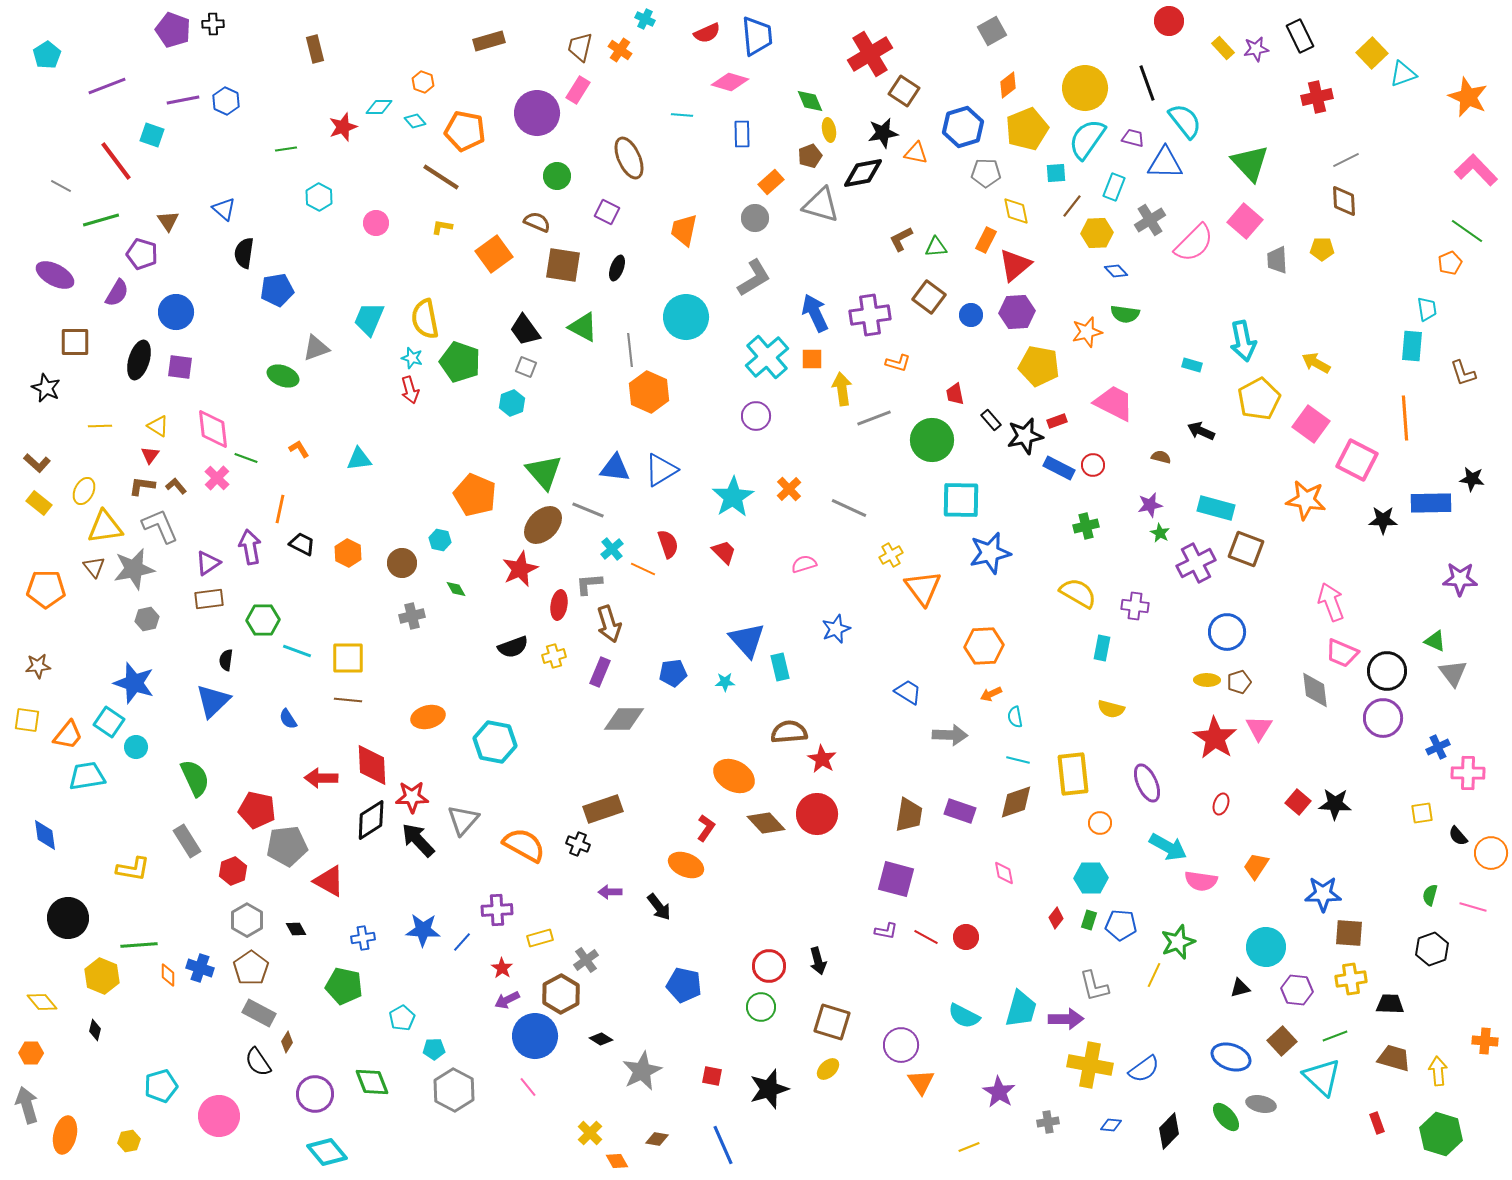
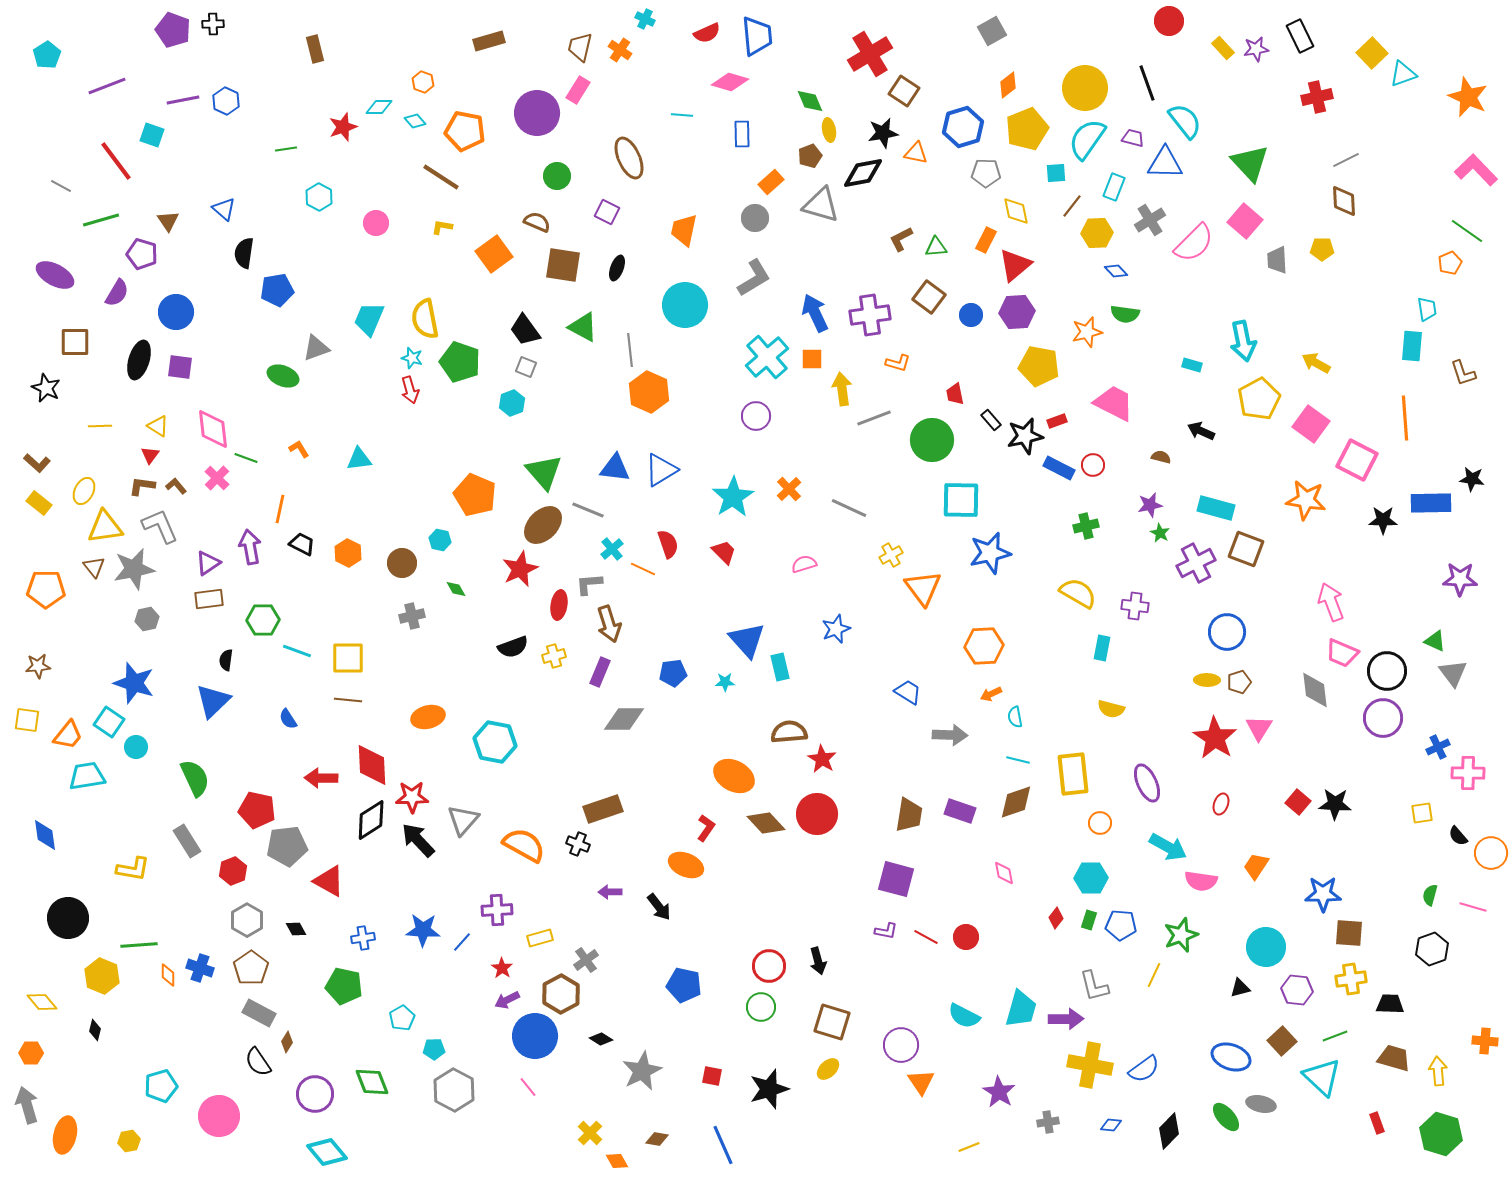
cyan circle at (686, 317): moved 1 px left, 12 px up
green star at (1178, 942): moved 3 px right, 7 px up
